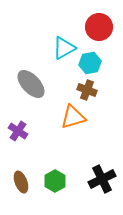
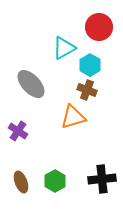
cyan hexagon: moved 2 px down; rotated 20 degrees counterclockwise
black cross: rotated 20 degrees clockwise
